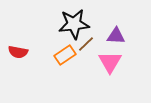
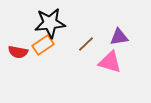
black star: moved 24 px left, 1 px up
purple triangle: moved 3 px right, 1 px down; rotated 12 degrees counterclockwise
orange rectangle: moved 22 px left, 10 px up
pink triangle: rotated 45 degrees counterclockwise
